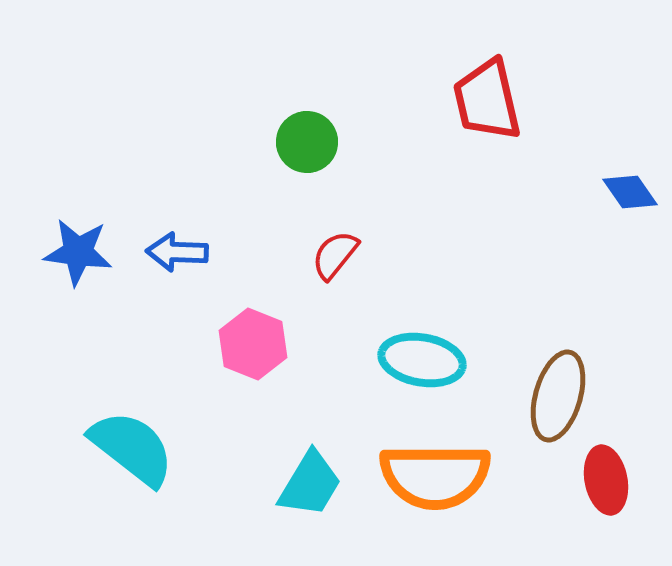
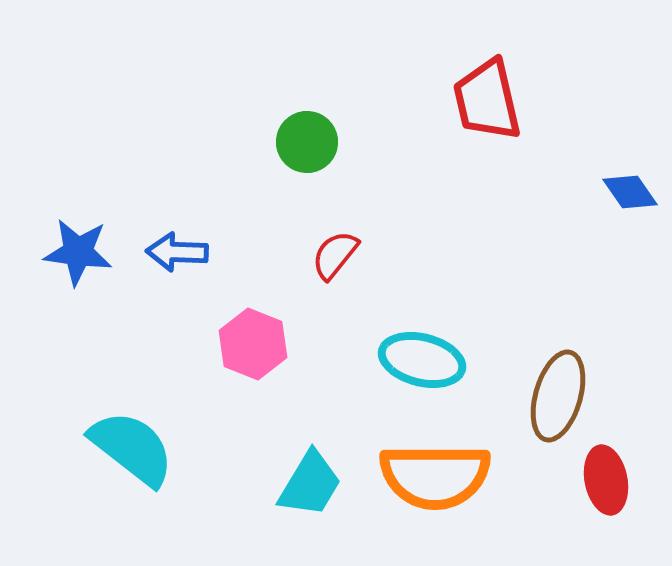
cyan ellipse: rotated 4 degrees clockwise
